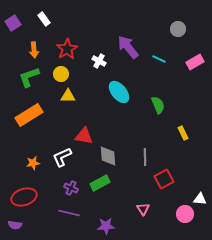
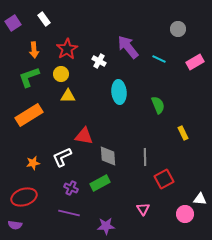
cyan ellipse: rotated 35 degrees clockwise
